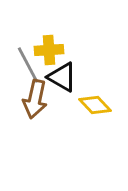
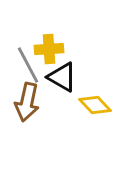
yellow cross: moved 1 px up
brown arrow: moved 8 px left, 3 px down
